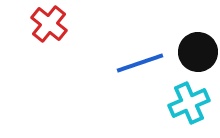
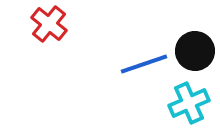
black circle: moved 3 px left, 1 px up
blue line: moved 4 px right, 1 px down
